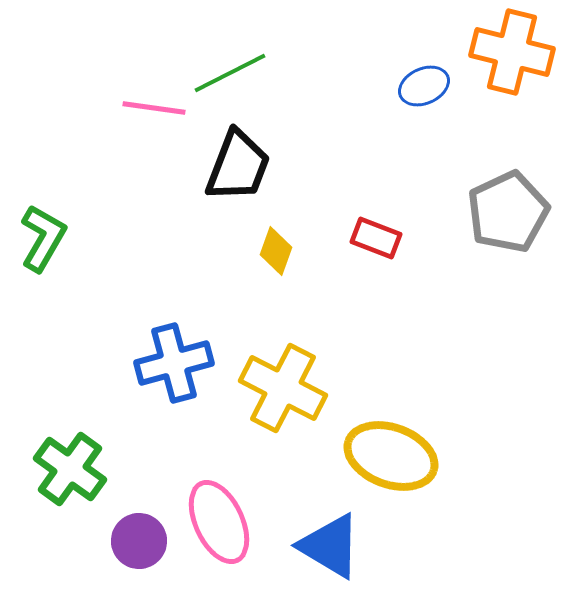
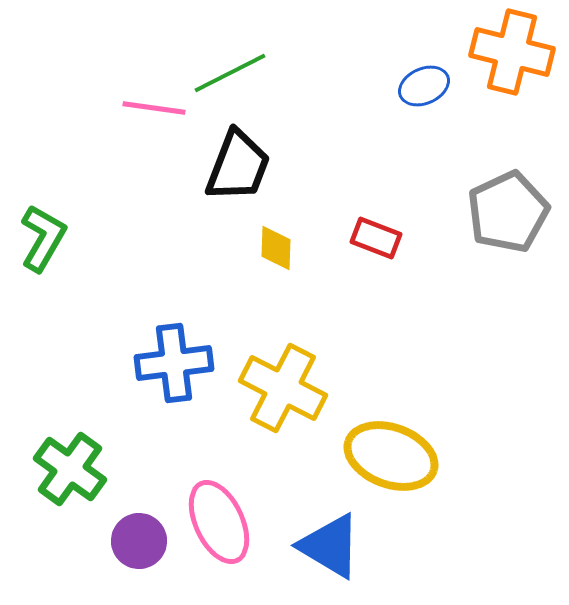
yellow diamond: moved 3 px up; rotated 18 degrees counterclockwise
blue cross: rotated 8 degrees clockwise
